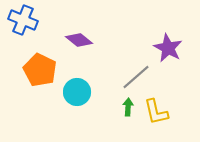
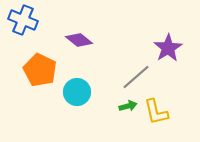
purple star: rotated 12 degrees clockwise
green arrow: moved 1 px up; rotated 72 degrees clockwise
